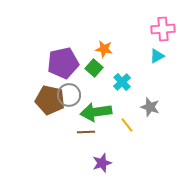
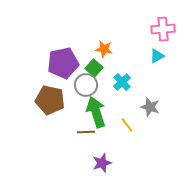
gray circle: moved 17 px right, 10 px up
green arrow: rotated 80 degrees clockwise
